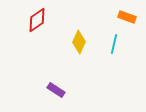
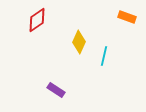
cyan line: moved 10 px left, 12 px down
